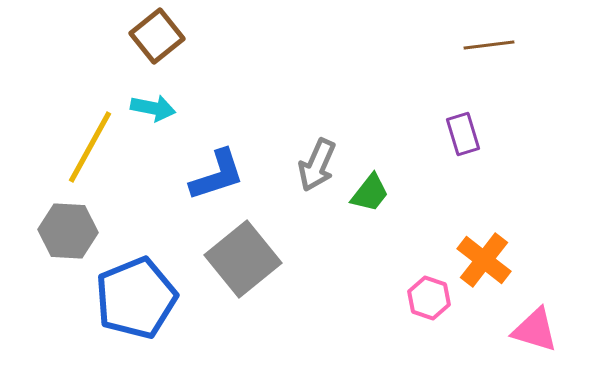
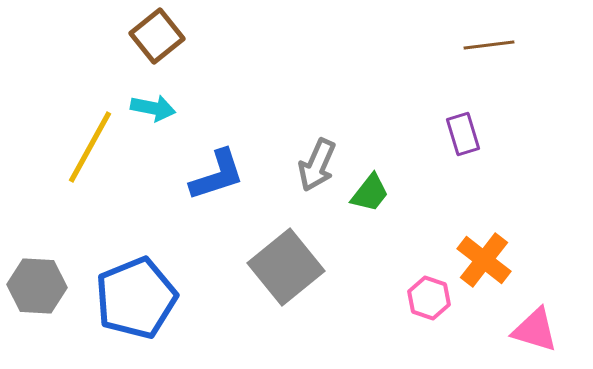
gray hexagon: moved 31 px left, 55 px down
gray square: moved 43 px right, 8 px down
